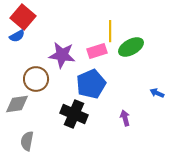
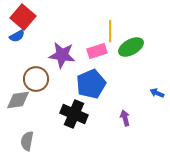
gray diamond: moved 1 px right, 4 px up
